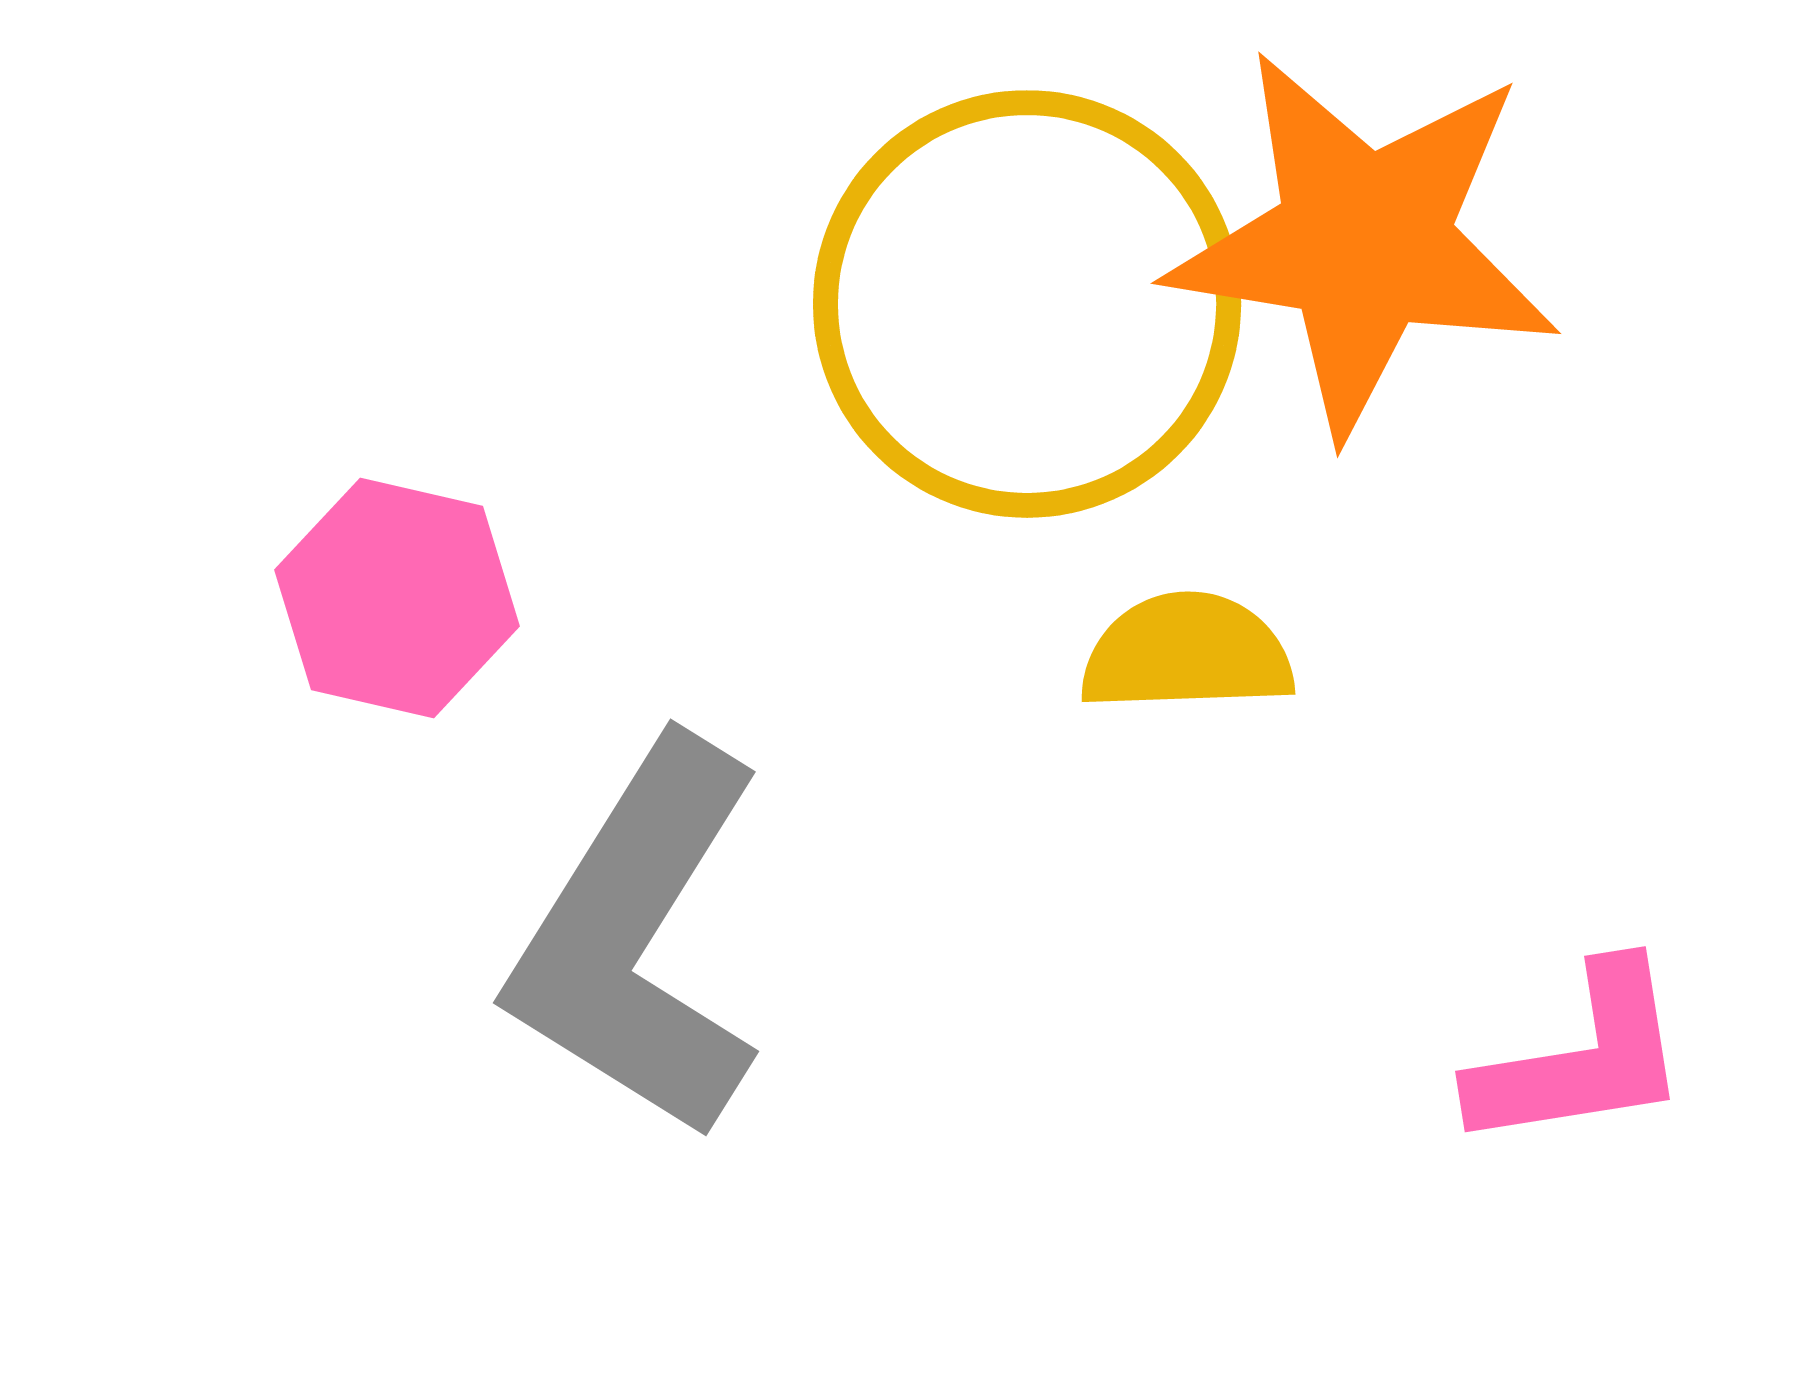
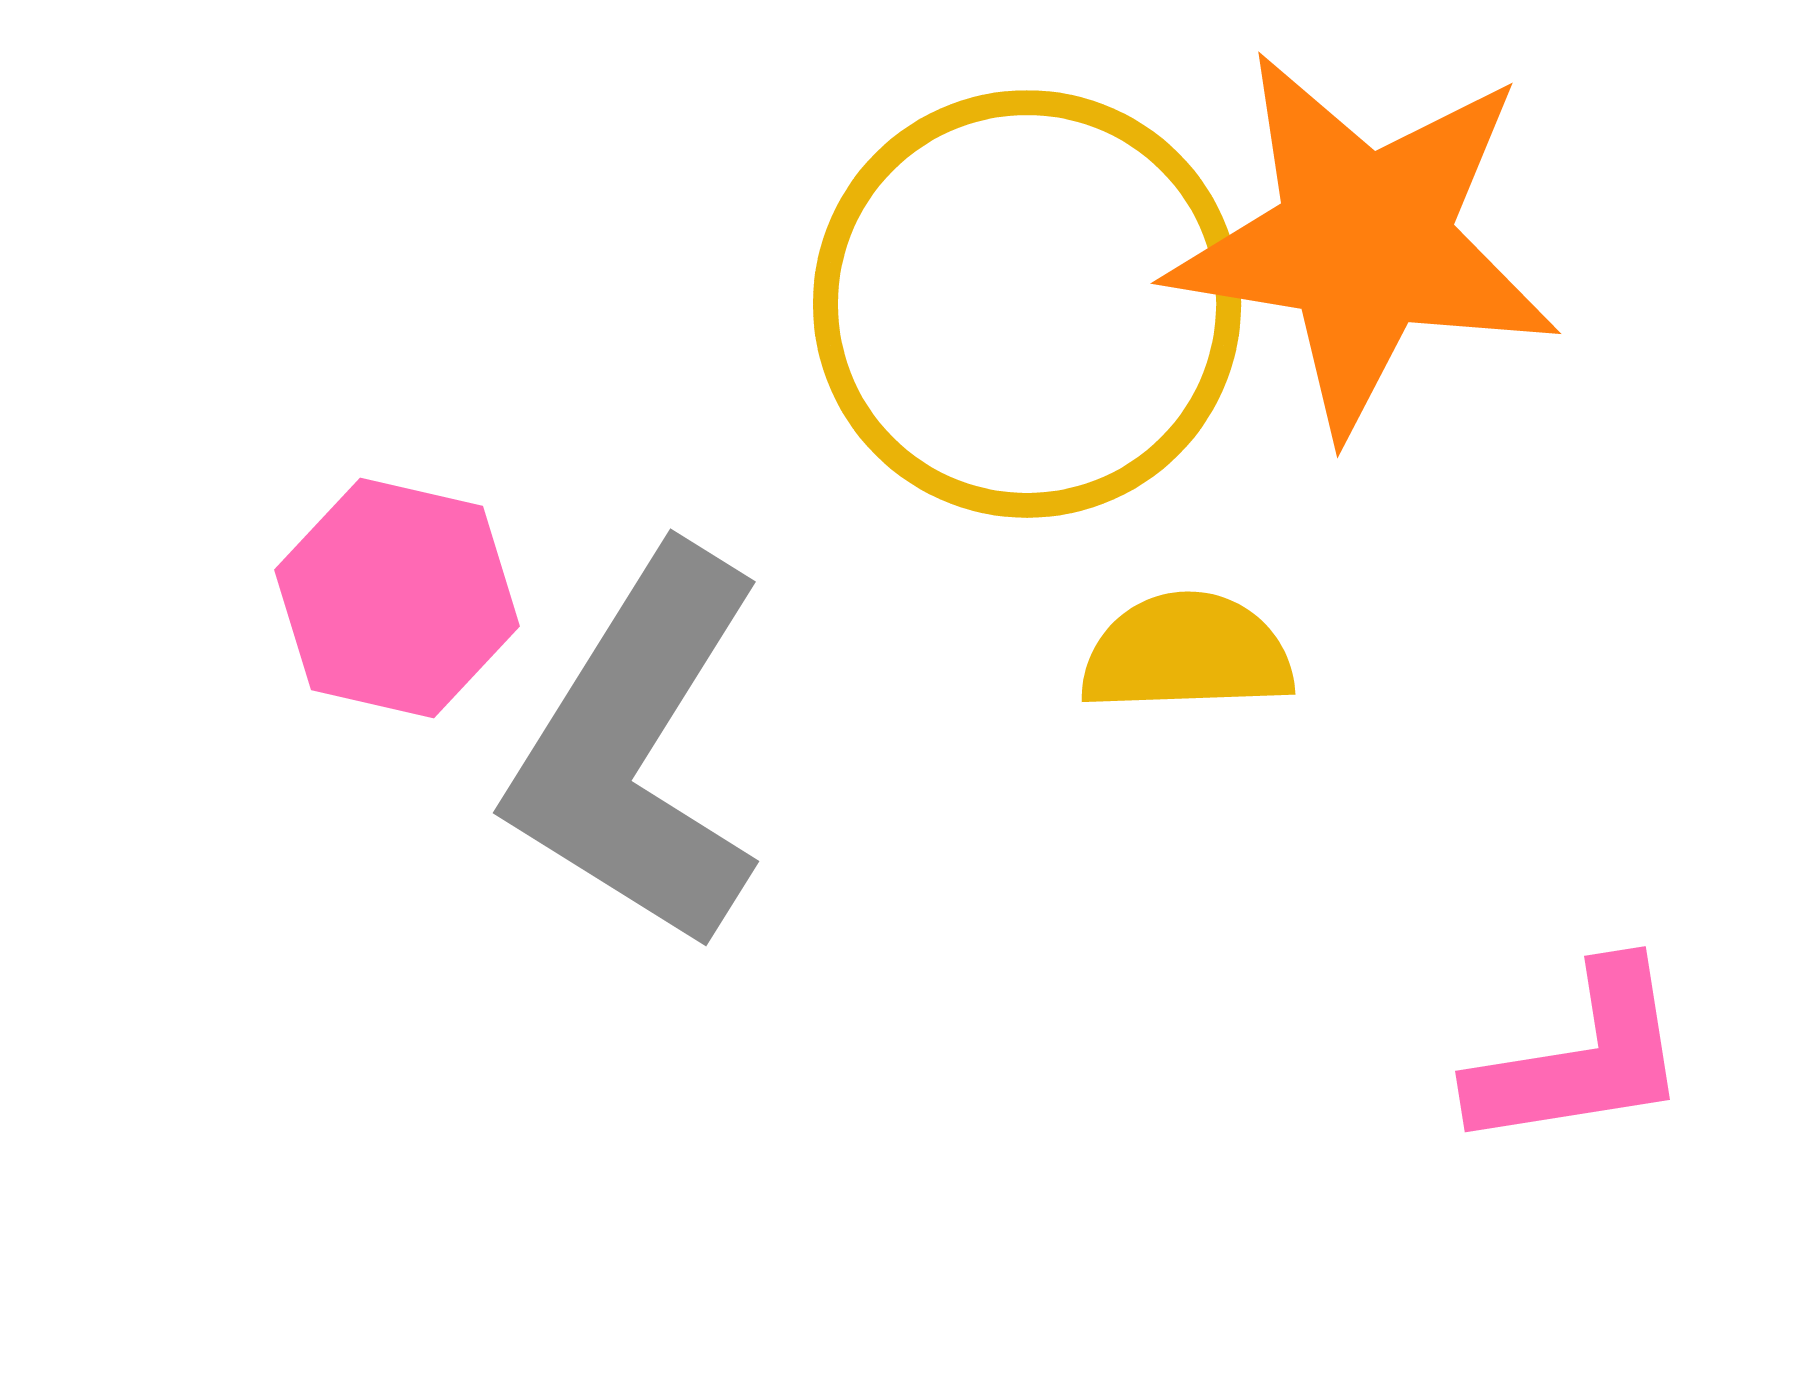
gray L-shape: moved 190 px up
